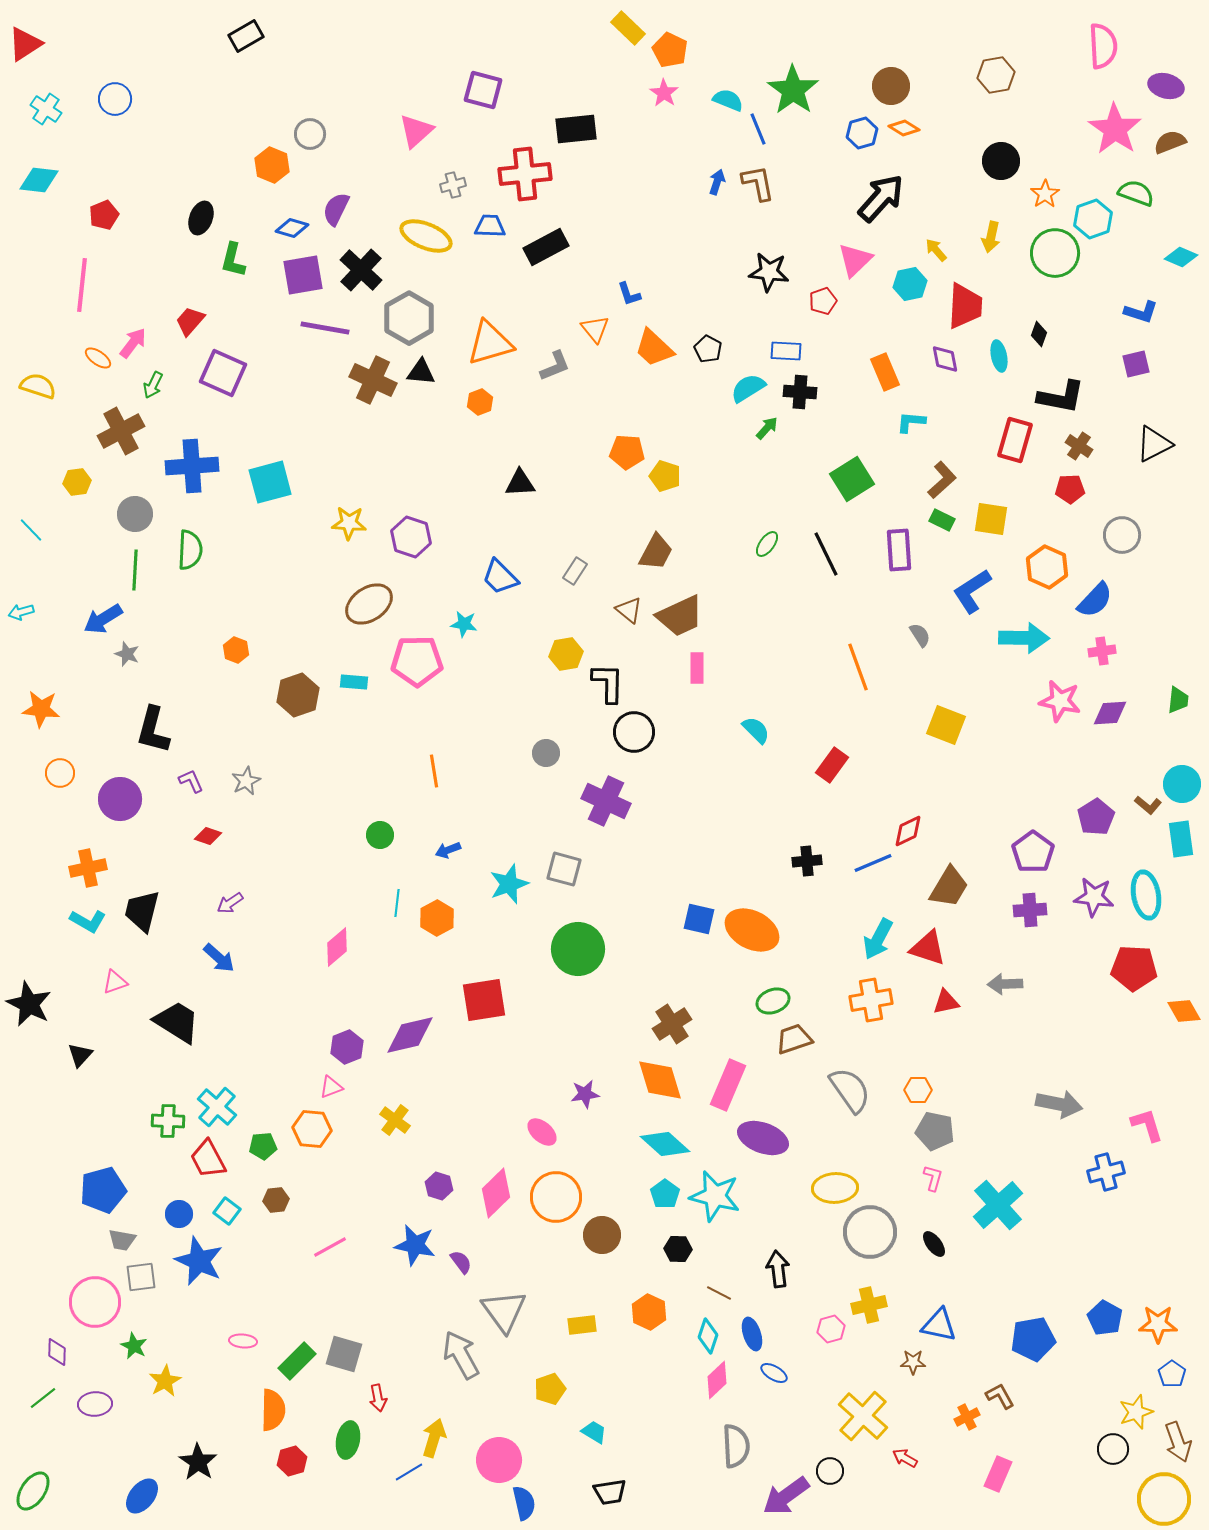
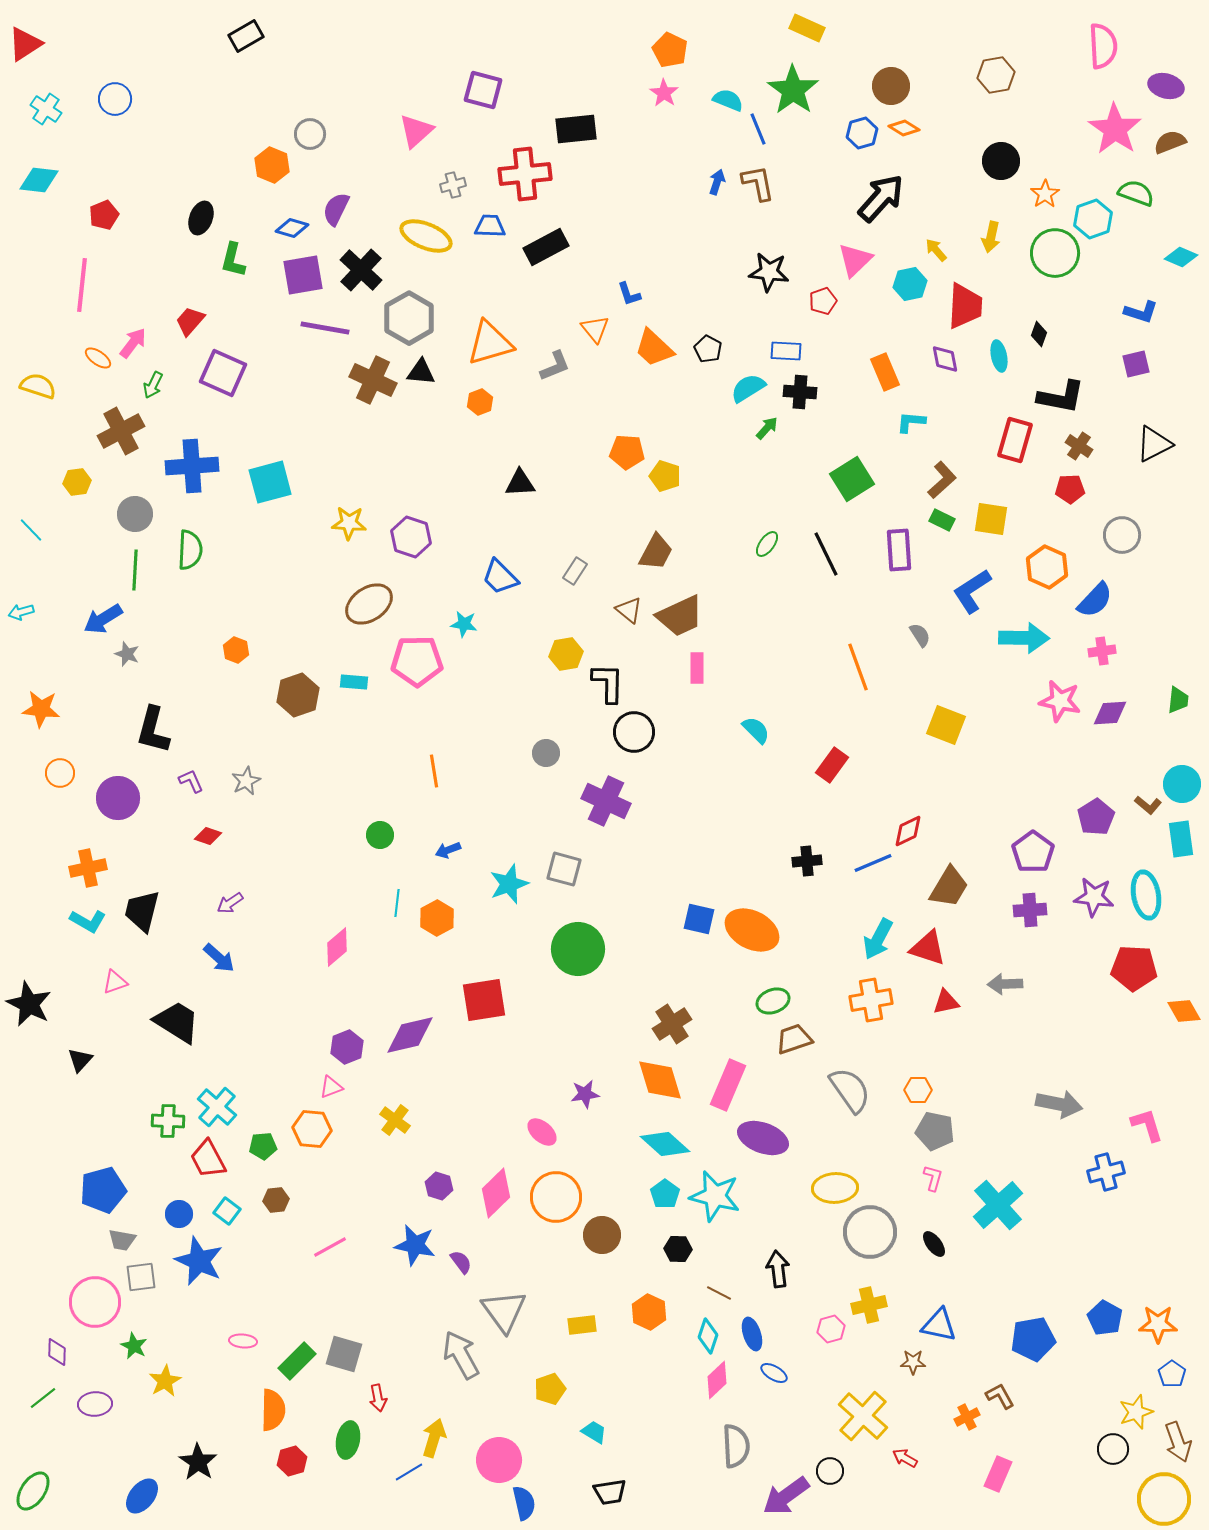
yellow rectangle at (628, 28): moved 179 px right; rotated 20 degrees counterclockwise
purple circle at (120, 799): moved 2 px left, 1 px up
black triangle at (80, 1055): moved 5 px down
